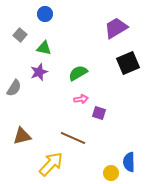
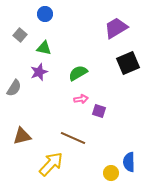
purple square: moved 2 px up
